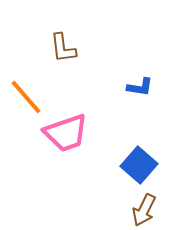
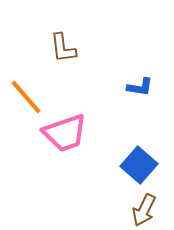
pink trapezoid: moved 1 px left
